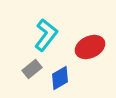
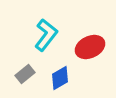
gray rectangle: moved 7 px left, 5 px down
